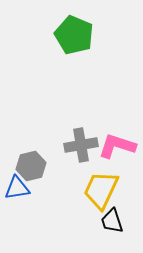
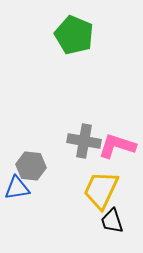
gray cross: moved 3 px right, 4 px up; rotated 20 degrees clockwise
gray hexagon: rotated 20 degrees clockwise
